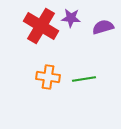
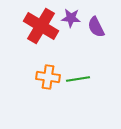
purple semicircle: moved 7 px left; rotated 100 degrees counterclockwise
green line: moved 6 px left
